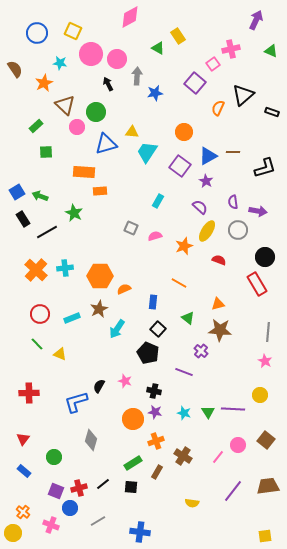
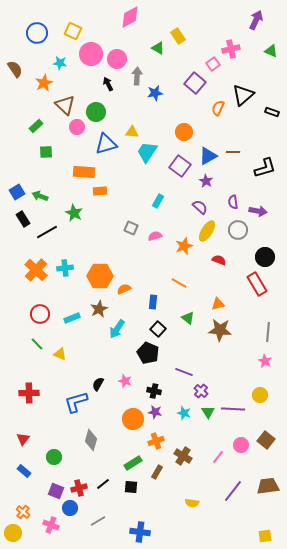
purple cross at (201, 351): moved 40 px down
black semicircle at (99, 386): moved 1 px left, 2 px up
pink circle at (238, 445): moved 3 px right
